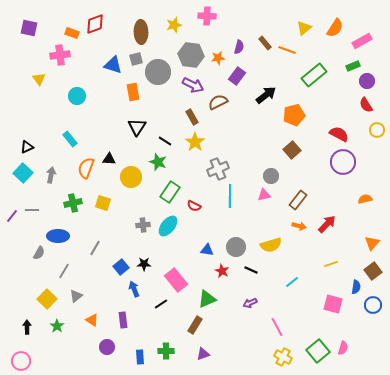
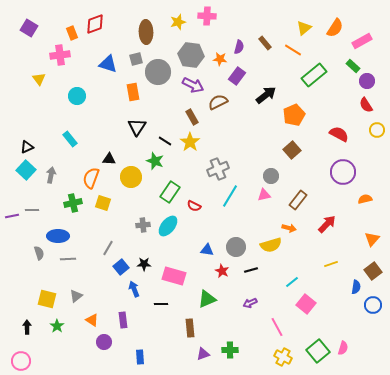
yellow star at (174, 25): moved 4 px right, 3 px up
purple square at (29, 28): rotated 18 degrees clockwise
brown ellipse at (141, 32): moved 5 px right
orange rectangle at (72, 33): rotated 48 degrees clockwise
orange line at (287, 50): moved 6 px right; rotated 12 degrees clockwise
orange star at (218, 58): moved 2 px right, 1 px down; rotated 16 degrees clockwise
blue triangle at (113, 65): moved 5 px left, 1 px up
green rectangle at (353, 66): rotated 64 degrees clockwise
orange pentagon at (294, 115): rotated 10 degrees counterclockwise
yellow star at (195, 142): moved 5 px left
green star at (158, 162): moved 3 px left, 1 px up
purple circle at (343, 162): moved 10 px down
orange semicircle at (86, 168): moved 5 px right, 10 px down
cyan square at (23, 173): moved 3 px right, 3 px up
cyan line at (230, 196): rotated 30 degrees clockwise
purple line at (12, 216): rotated 40 degrees clockwise
orange arrow at (299, 226): moved 10 px left, 2 px down
orange triangle at (372, 243): moved 4 px up
gray line at (95, 248): moved 13 px right
gray semicircle at (39, 253): rotated 48 degrees counterclockwise
black line at (251, 270): rotated 40 degrees counterclockwise
gray line at (64, 271): moved 4 px right, 12 px up; rotated 56 degrees clockwise
pink rectangle at (176, 280): moved 2 px left, 4 px up; rotated 35 degrees counterclockwise
yellow square at (47, 299): rotated 30 degrees counterclockwise
black line at (161, 304): rotated 32 degrees clockwise
pink square at (333, 304): moved 27 px left; rotated 24 degrees clockwise
brown rectangle at (195, 325): moved 5 px left, 3 px down; rotated 36 degrees counterclockwise
purple circle at (107, 347): moved 3 px left, 5 px up
green cross at (166, 351): moved 64 px right, 1 px up
